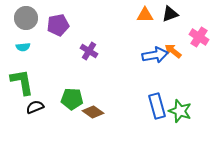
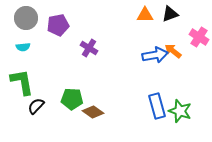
purple cross: moved 3 px up
black semicircle: moved 1 px right, 1 px up; rotated 24 degrees counterclockwise
